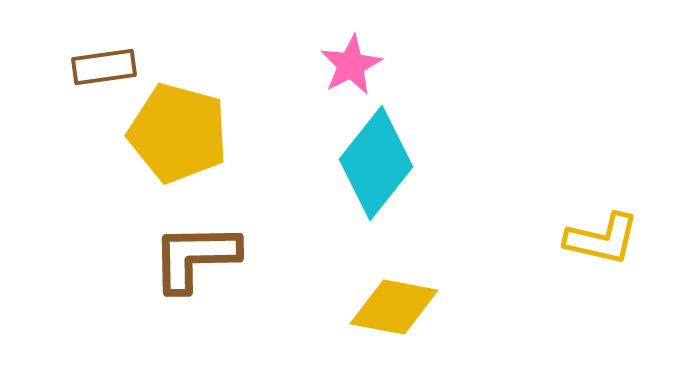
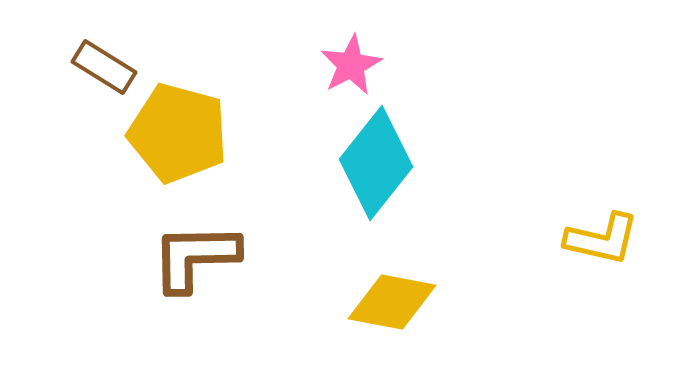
brown rectangle: rotated 40 degrees clockwise
yellow diamond: moved 2 px left, 5 px up
